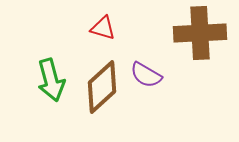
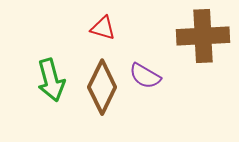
brown cross: moved 3 px right, 3 px down
purple semicircle: moved 1 px left, 1 px down
brown diamond: rotated 22 degrees counterclockwise
